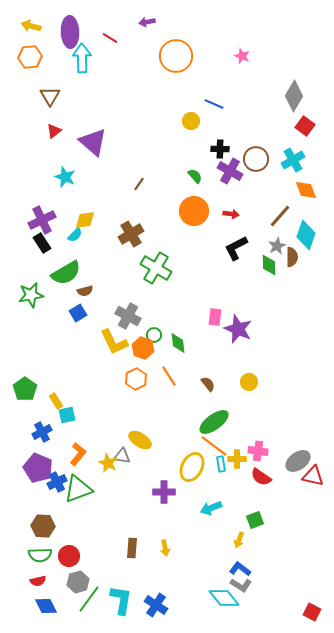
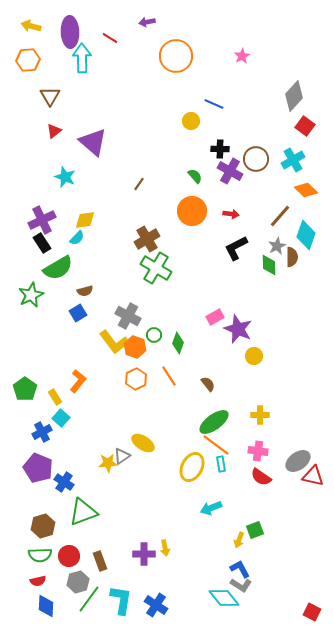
pink star at (242, 56): rotated 21 degrees clockwise
orange hexagon at (30, 57): moved 2 px left, 3 px down
gray diamond at (294, 96): rotated 12 degrees clockwise
orange diamond at (306, 190): rotated 25 degrees counterclockwise
orange circle at (194, 211): moved 2 px left
brown cross at (131, 234): moved 16 px right, 5 px down
cyan semicircle at (75, 235): moved 2 px right, 3 px down
green semicircle at (66, 273): moved 8 px left, 5 px up
green star at (31, 295): rotated 15 degrees counterclockwise
pink rectangle at (215, 317): rotated 54 degrees clockwise
yellow L-shape at (114, 342): rotated 12 degrees counterclockwise
green diamond at (178, 343): rotated 25 degrees clockwise
orange hexagon at (143, 348): moved 8 px left, 1 px up
yellow circle at (249, 382): moved 5 px right, 26 px up
yellow rectangle at (56, 401): moved 1 px left, 4 px up
cyan square at (67, 415): moved 6 px left, 3 px down; rotated 36 degrees counterclockwise
yellow ellipse at (140, 440): moved 3 px right, 3 px down
orange line at (214, 446): moved 2 px right, 1 px up
orange L-shape at (78, 454): moved 73 px up
gray triangle at (122, 456): rotated 42 degrees counterclockwise
yellow cross at (237, 459): moved 23 px right, 44 px up
yellow star at (108, 463): rotated 30 degrees counterclockwise
blue cross at (57, 482): moved 7 px right; rotated 30 degrees counterclockwise
green triangle at (78, 489): moved 5 px right, 23 px down
purple cross at (164, 492): moved 20 px left, 62 px down
green square at (255, 520): moved 10 px down
brown hexagon at (43, 526): rotated 20 degrees counterclockwise
brown rectangle at (132, 548): moved 32 px left, 13 px down; rotated 24 degrees counterclockwise
blue L-shape at (240, 569): rotated 25 degrees clockwise
blue diamond at (46, 606): rotated 30 degrees clockwise
